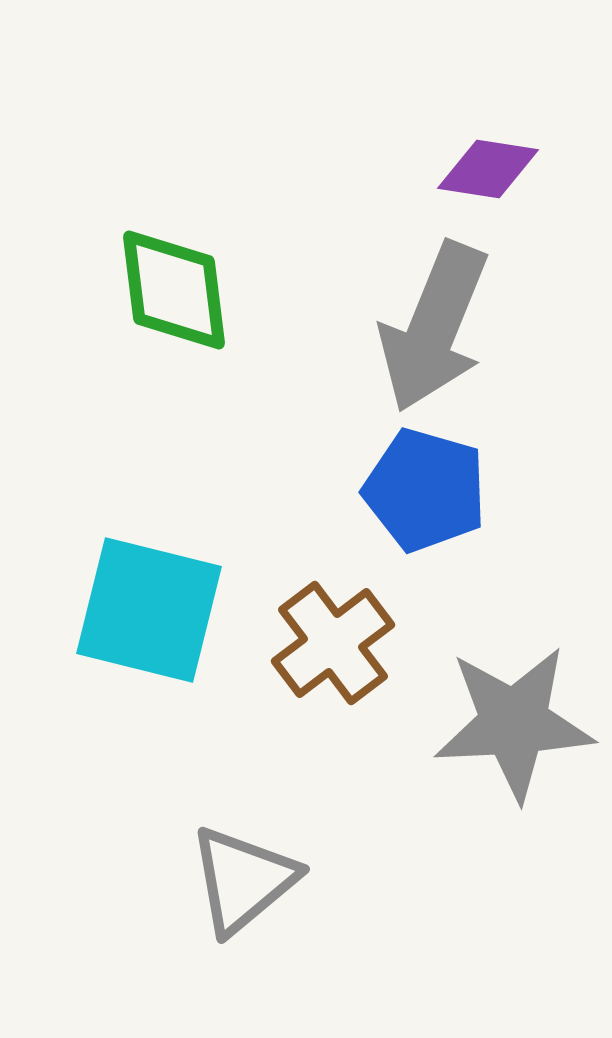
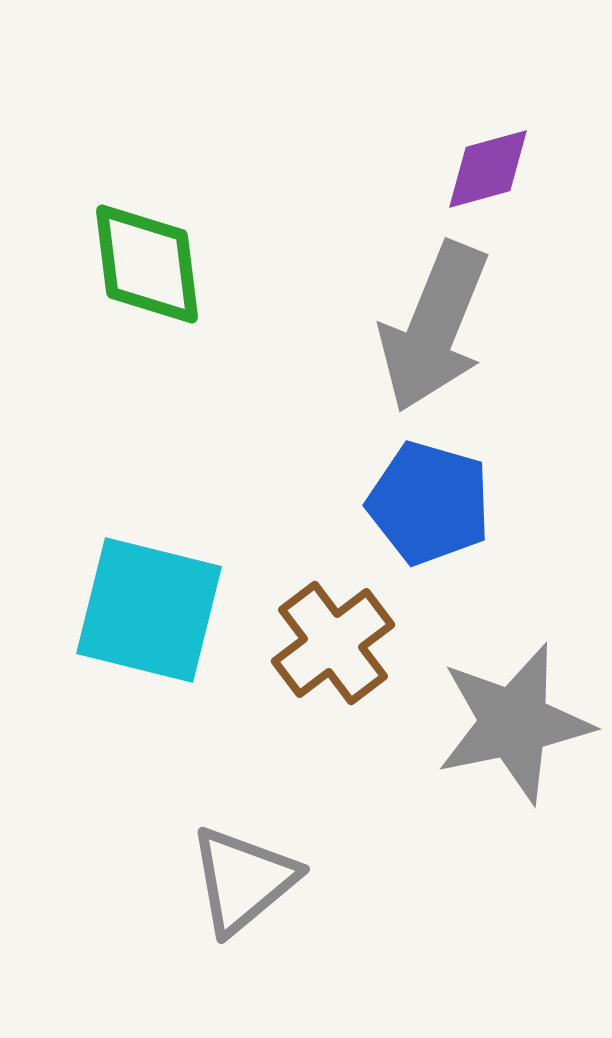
purple diamond: rotated 24 degrees counterclockwise
green diamond: moved 27 px left, 26 px up
blue pentagon: moved 4 px right, 13 px down
gray star: rotated 9 degrees counterclockwise
